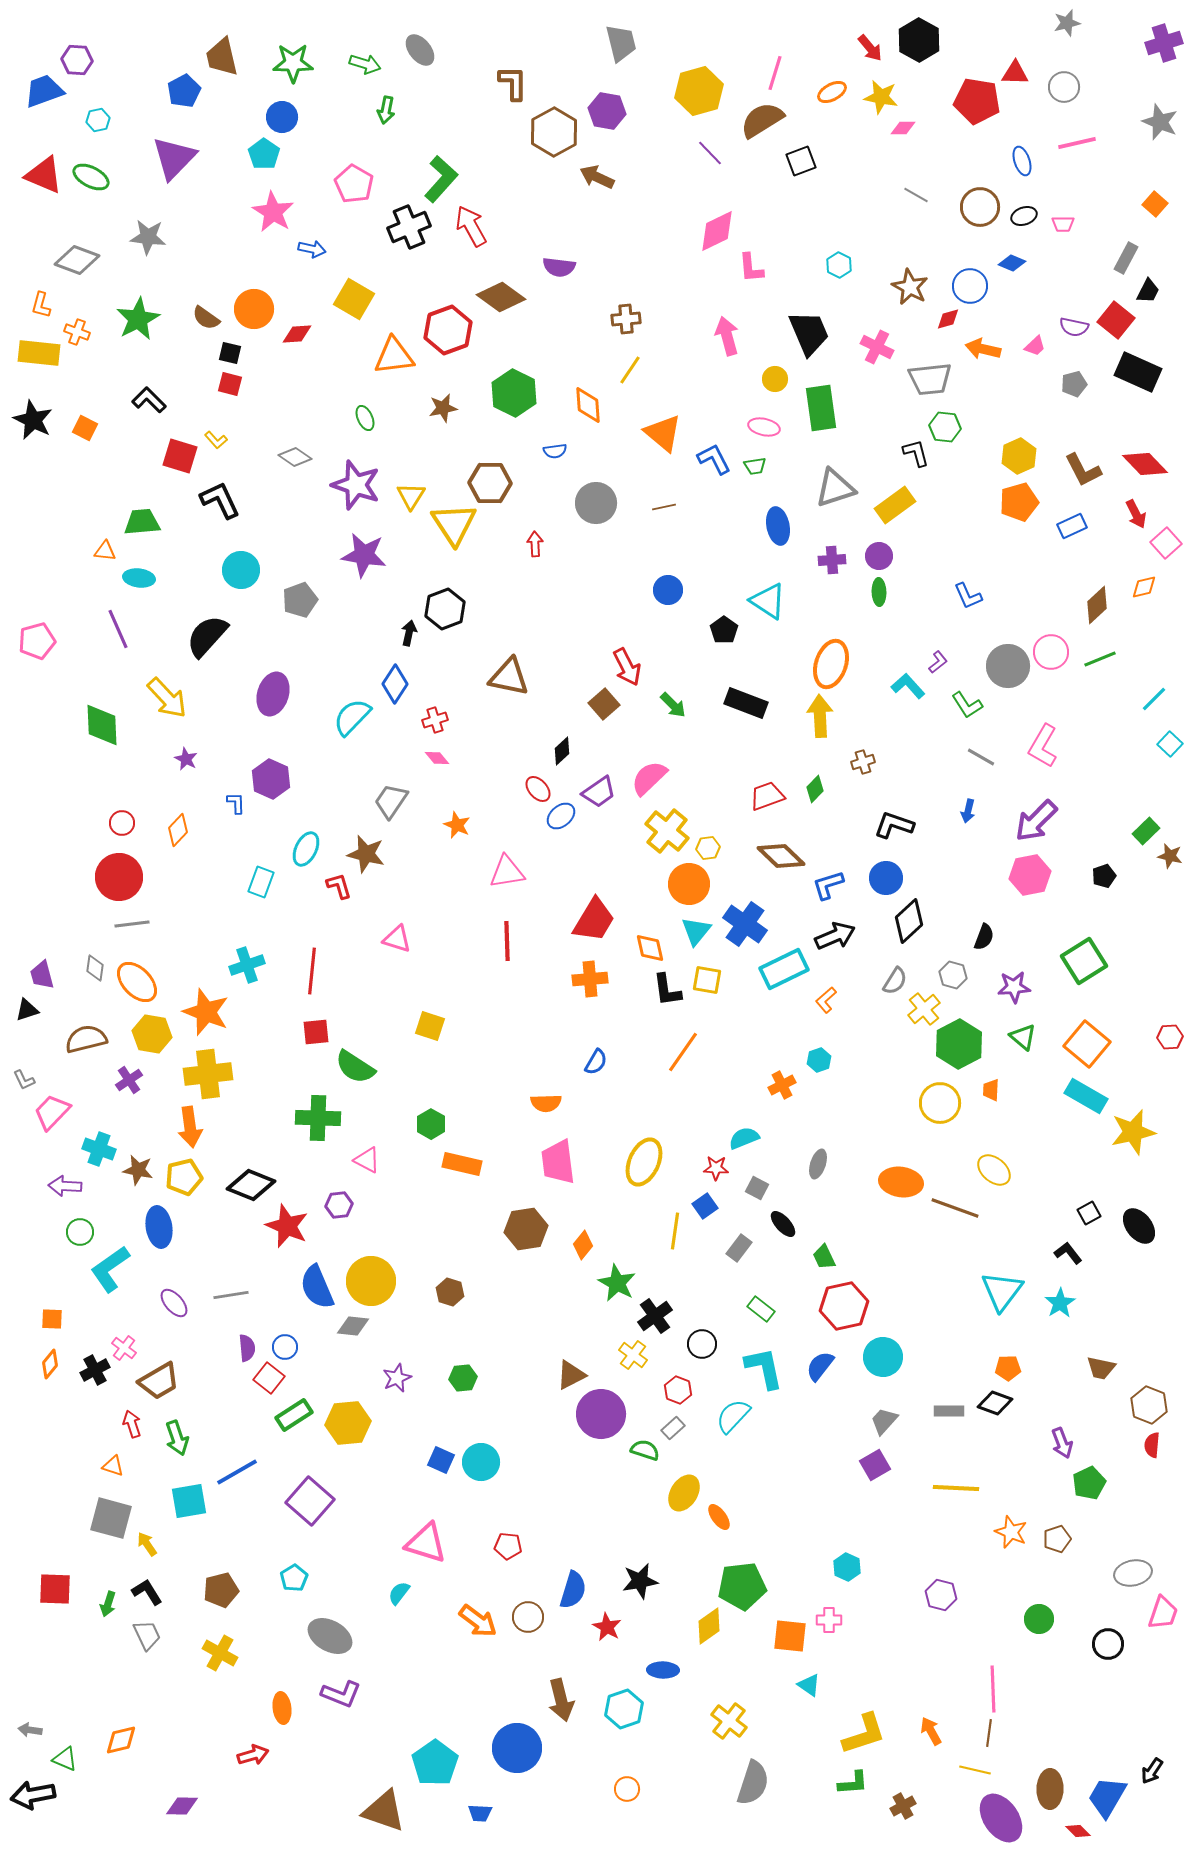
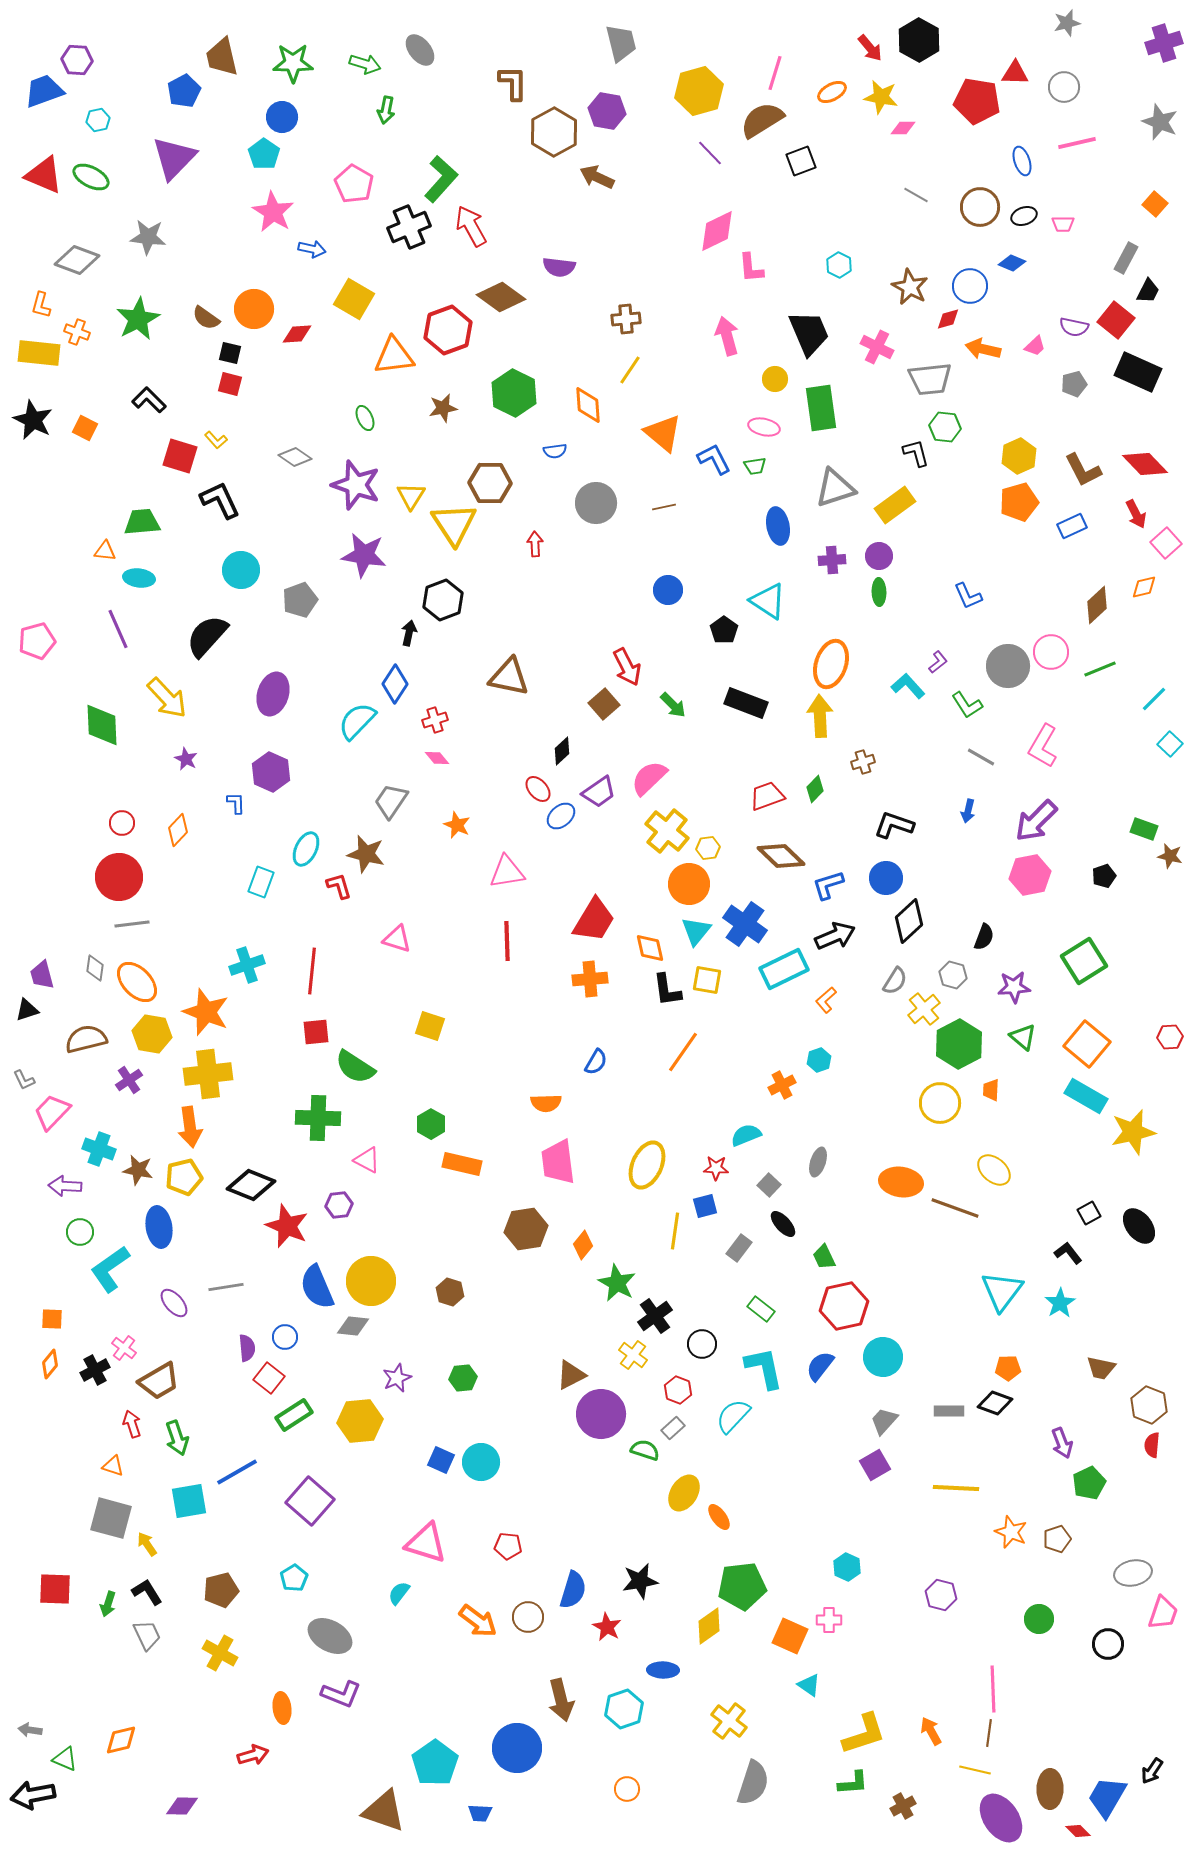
black hexagon at (445, 609): moved 2 px left, 9 px up
green line at (1100, 659): moved 10 px down
cyan semicircle at (352, 717): moved 5 px right, 4 px down
purple hexagon at (271, 779): moved 7 px up
green rectangle at (1146, 831): moved 2 px left, 2 px up; rotated 64 degrees clockwise
cyan semicircle at (744, 1138): moved 2 px right, 3 px up
yellow ellipse at (644, 1162): moved 3 px right, 3 px down
gray ellipse at (818, 1164): moved 2 px up
gray square at (757, 1188): moved 12 px right, 3 px up; rotated 15 degrees clockwise
blue square at (705, 1206): rotated 20 degrees clockwise
gray line at (231, 1295): moved 5 px left, 8 px up
blue circle at (285, 1347): moved 10 px up
yellow hexagon at (348, 1423): moved 12 px right, 2 px up
orange square at (790, 1636): rotated 18 degrees clockwise
